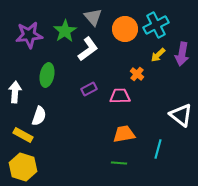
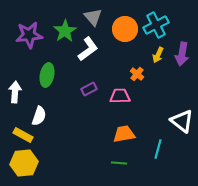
yellow arrow: rotated 21 degrees counterclockwise
white triangle: moved 1 px right, 6 px down
yellow hexagon: moved 1 px right, 4 px up; rotated 24 degrees counterclockwise
